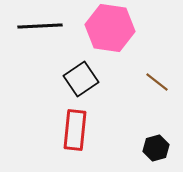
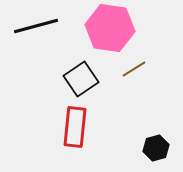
black line: moved 4 px left; rotated 12 degrees counterclockwise
brown line: moved 23 px left, 13 px up; rotated 70 degrees counterclockwise
red rectangle: moved 3 px up
